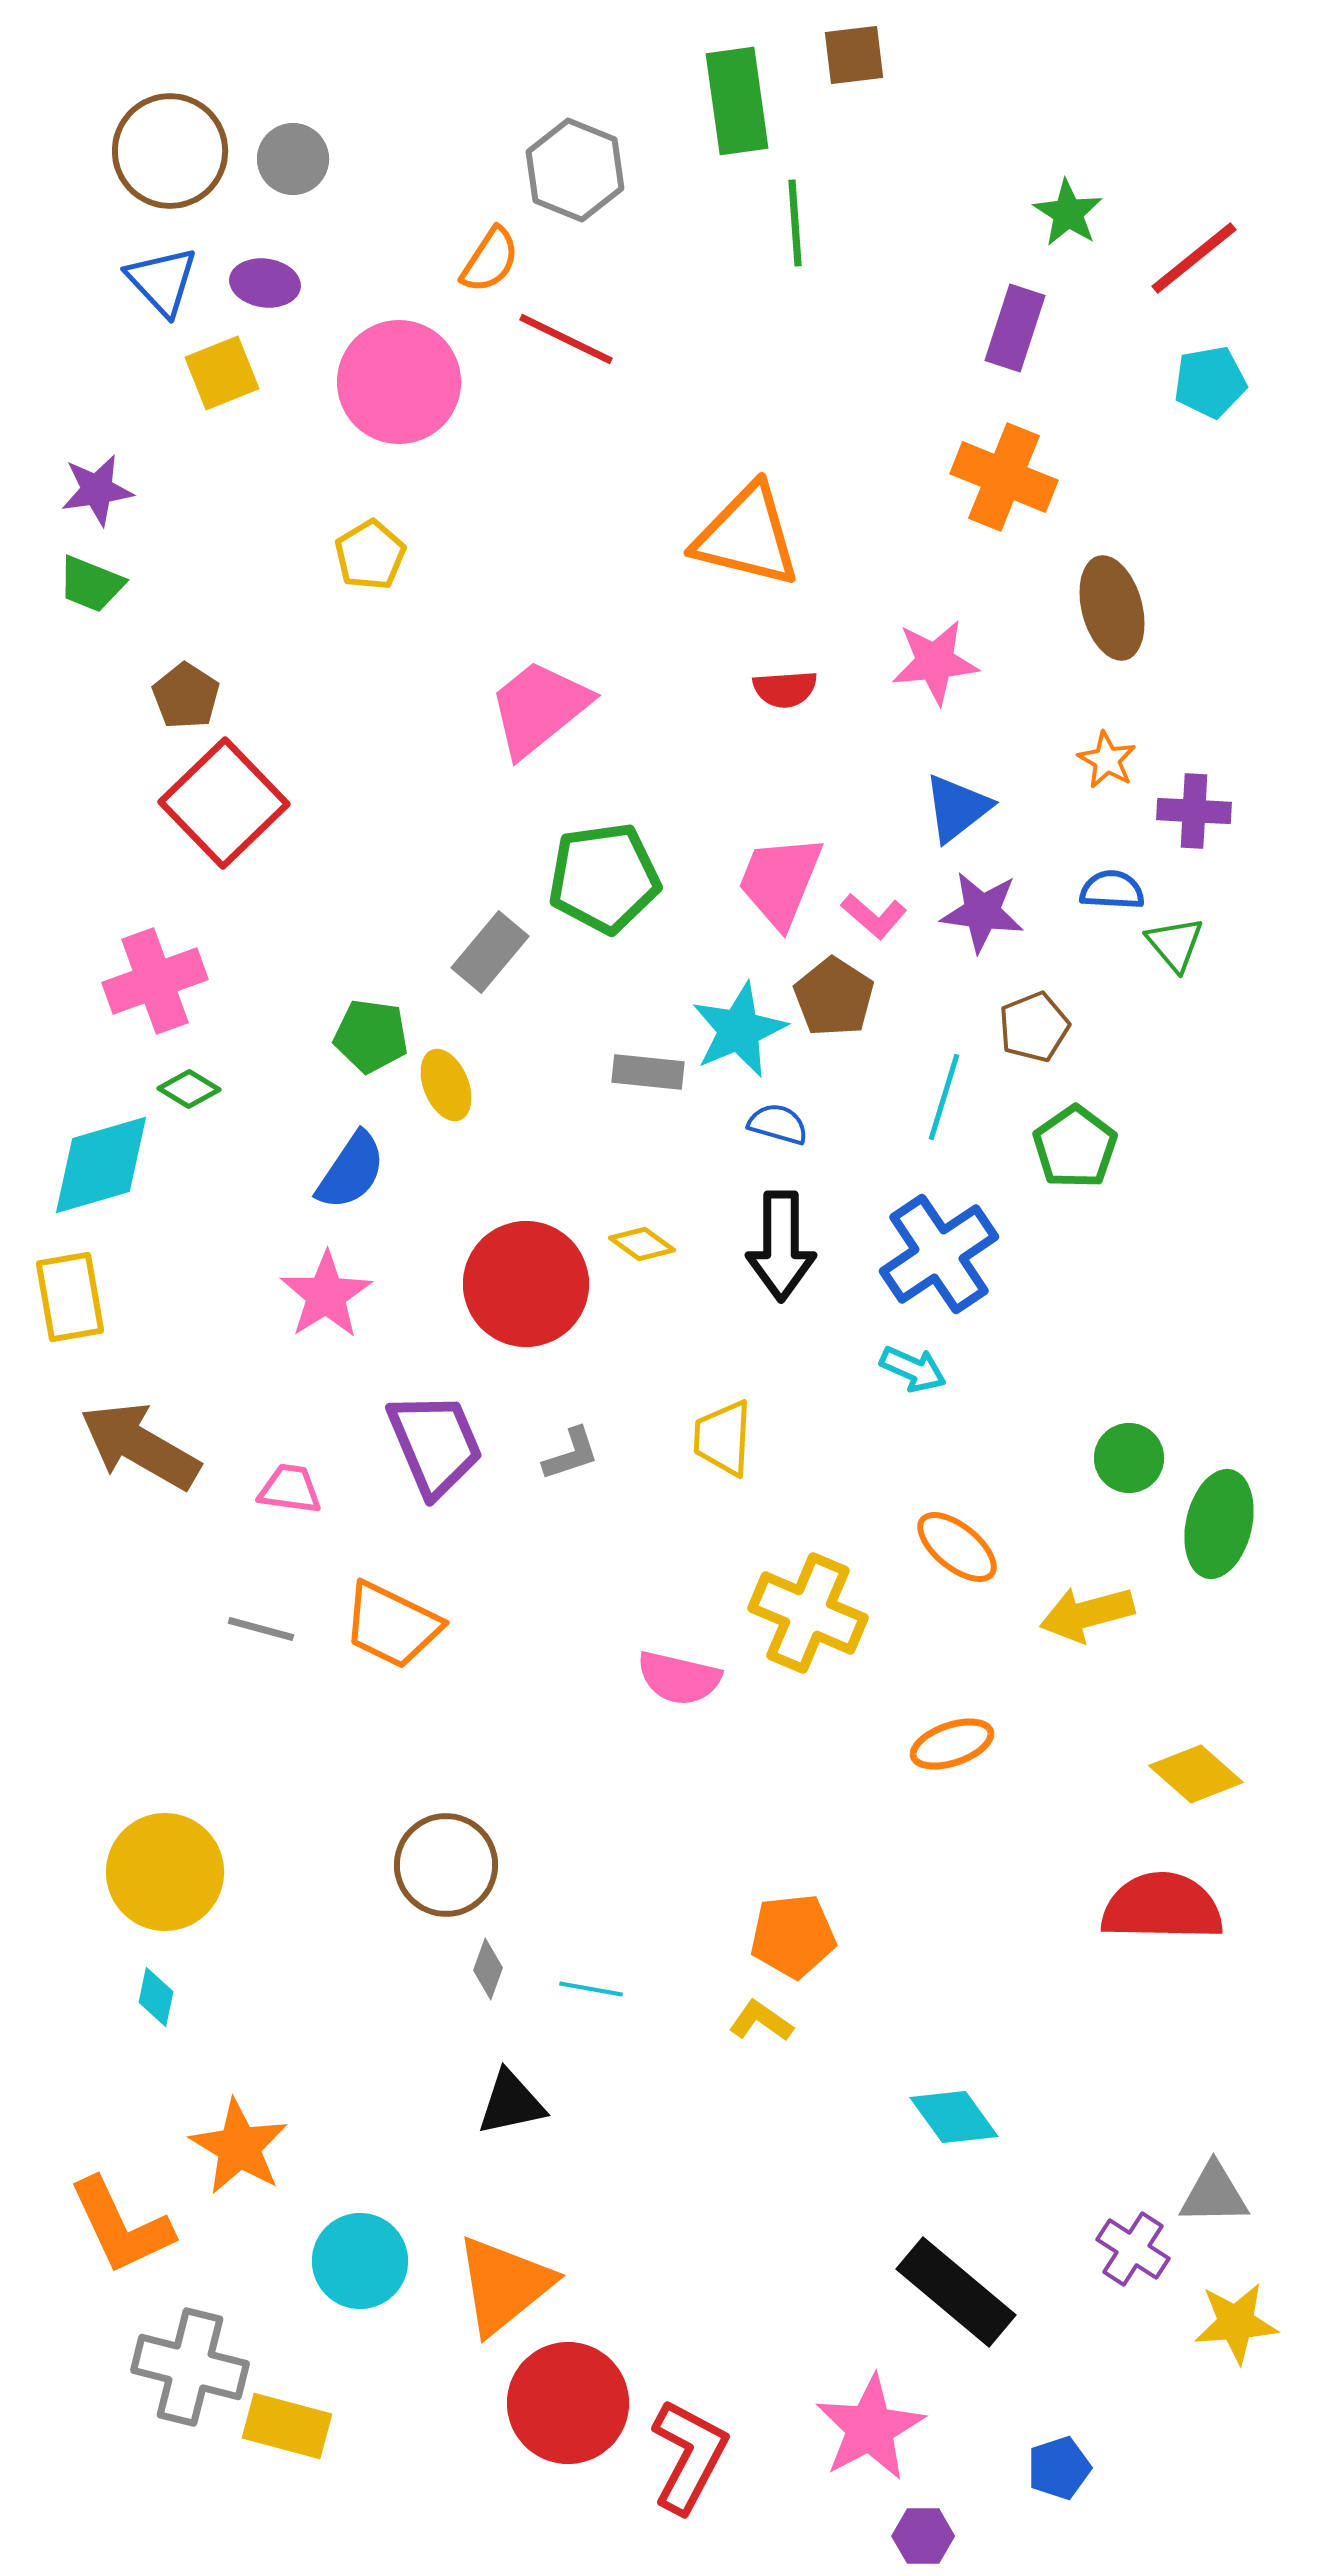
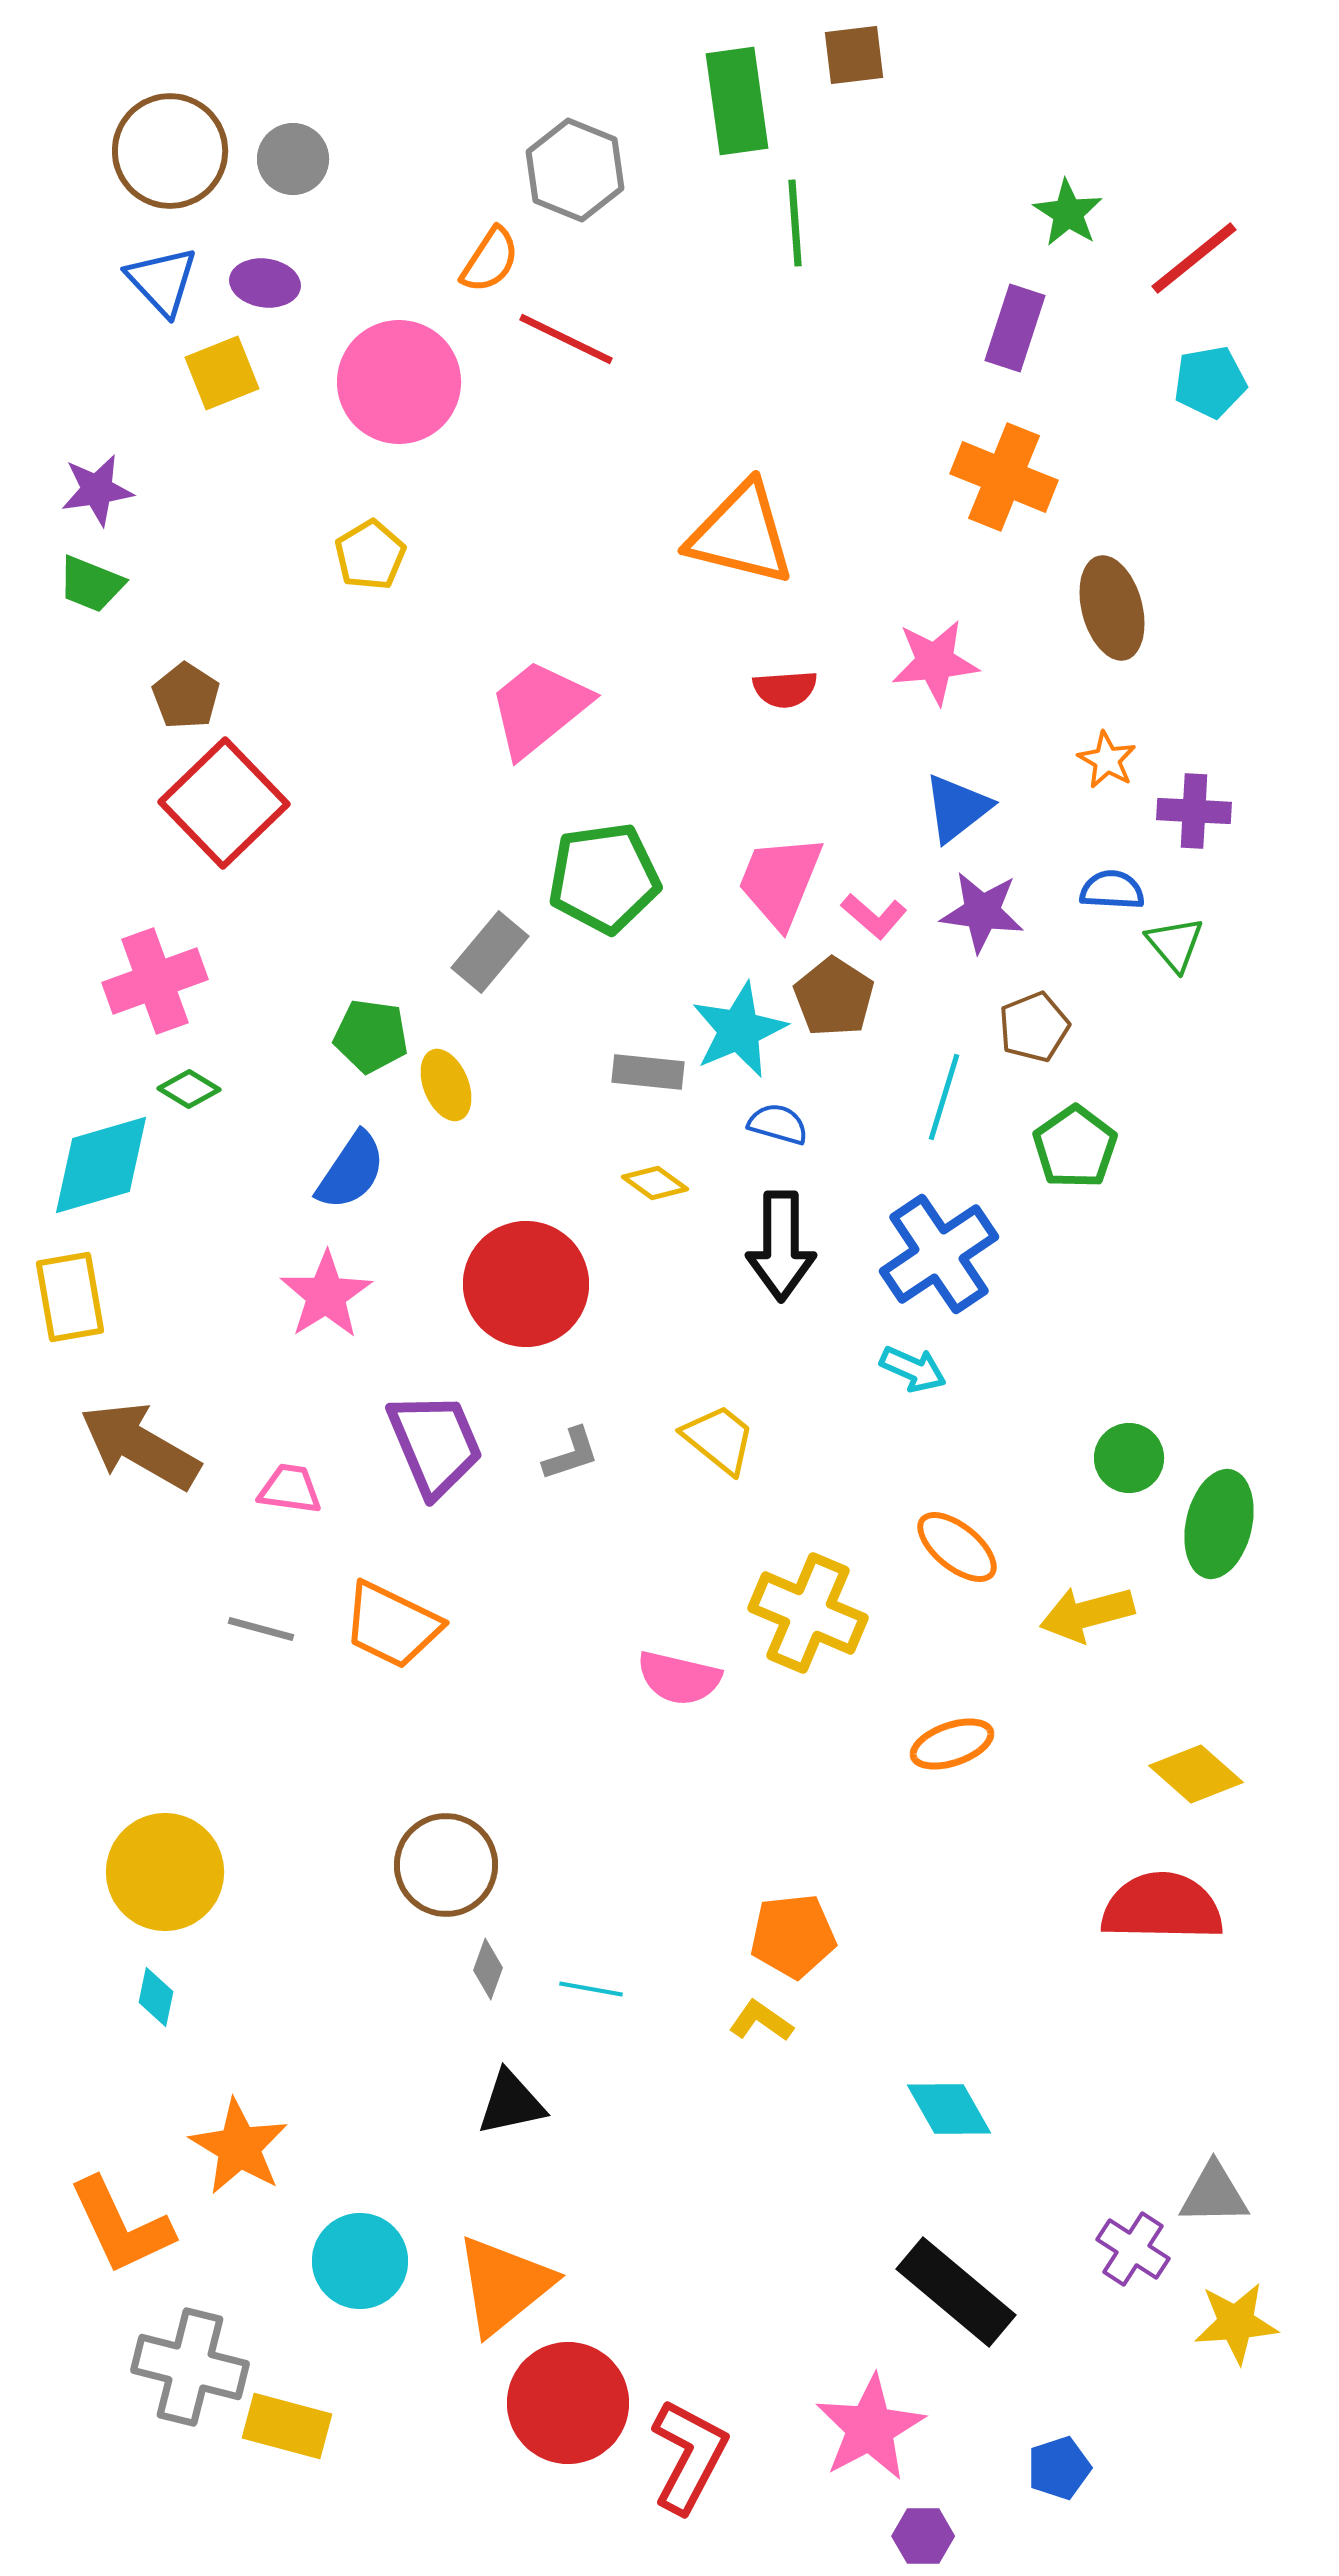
orange triangle at (747, 536): moved 6 px left, 2 px up
yellow diamond at (642, 1244): moved 13 px right, 61 px up
yellow trapezoid at (723, 1438): moved 4 px left, 1 px down; rotated 126 degrees clockwise
cyan diamond at (954, 2117): moved 5 px left, 8 px up; rotated 6 degrees clockwise
